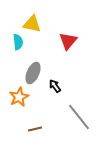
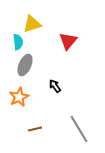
yellow triangle: rotated 30 degrees counterclockwise
gray ellipse: moved 8 px left, 8 px up
gray line: moved 12 px down; rotated 8 degrees clockwise
